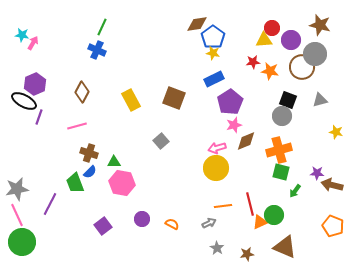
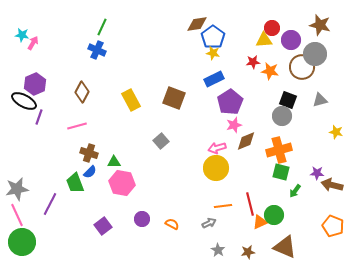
gray star at (217, 248): moved 1 px right, 2 px down
brown star at (247, 254): moved 1 px right, 2 px up
